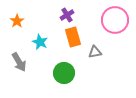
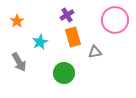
cyan star: rotated 21 degrees clockwise
